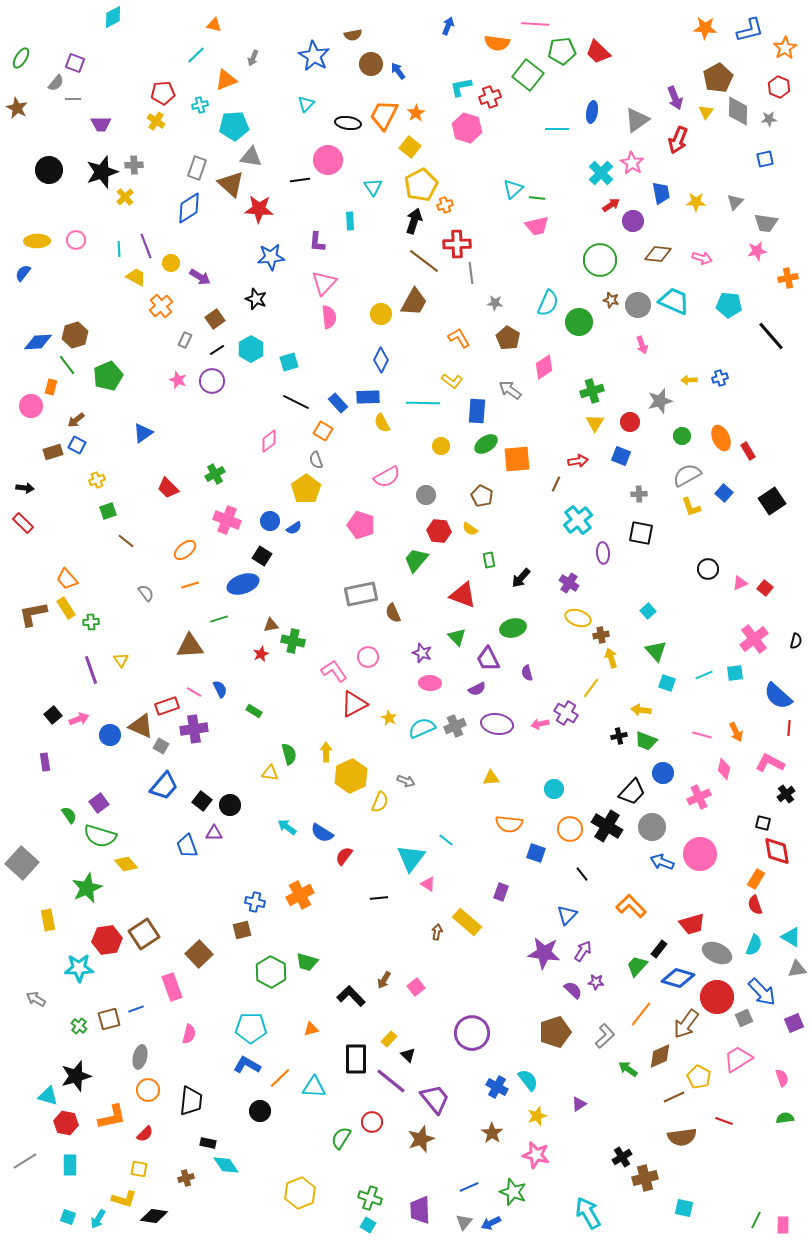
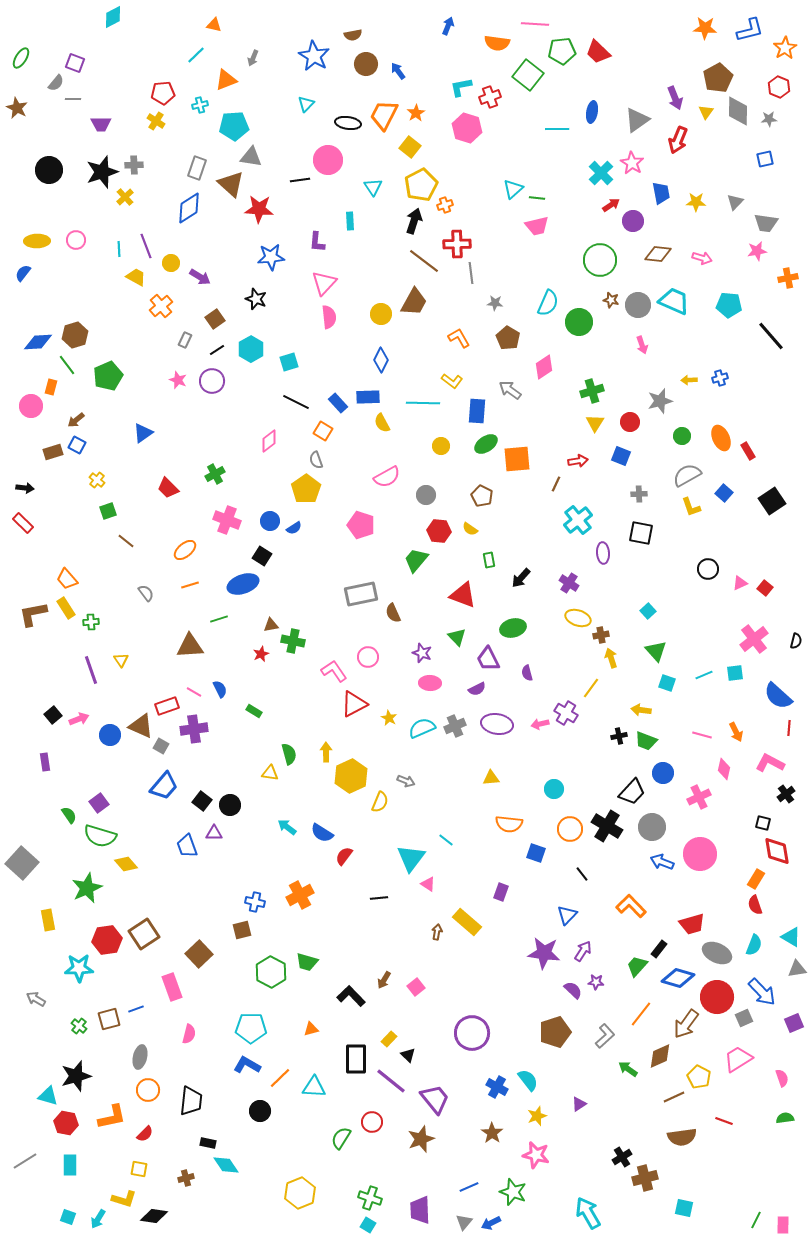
brown circle at (371, 64): moved 5 px left
yellow cross at (97, 480): rotated 28 degrees counterclockwise
